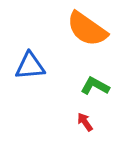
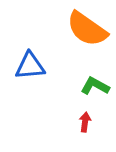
red arrow: rotated 42 degrees clockwise
